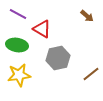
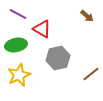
green ellipse: moved 1 px left; rotated 20 degrees counterclockwise
yellow star: rotated 15 degrees counterclockwise
